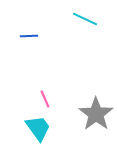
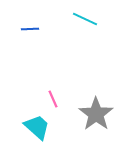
blue line: moved 1 px right, 7 px up
pink line: moved 8 px right
cyan trapezoid: moved 1 px left, 1 px up; rotated 12 degrees counterclockwise
